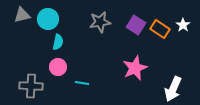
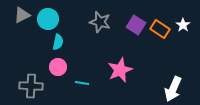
gray triangle: rotated 12 degrees counterclockwise
gray star: rotated 25 degrees clockwise
pink star: moved 15 px left, 2 px down
